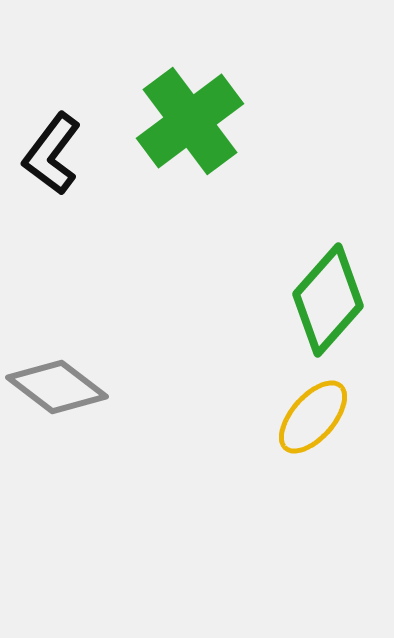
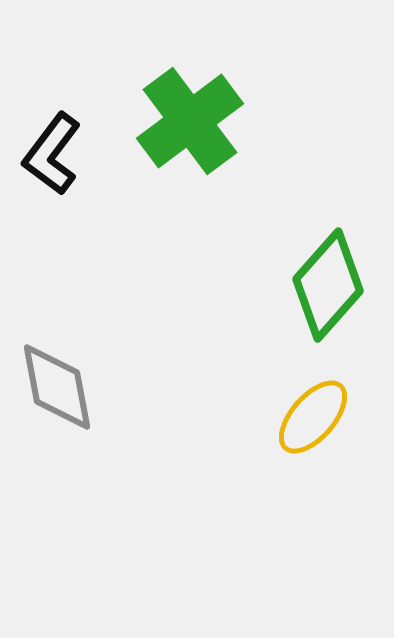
green diamond: moved 15 px up
gray diamond: rotated 42 degrees clockwise
